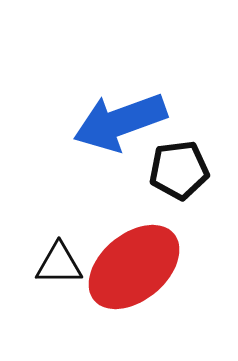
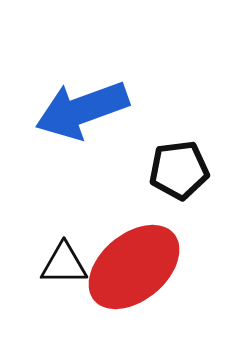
blue arrow: moved 38 px left, 12 px up
black triangle: moved 5 px right
